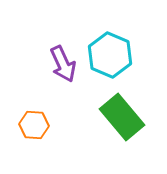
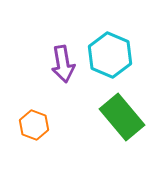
purple arrow: rotated 15 degrees clockwise
orange hexagon: rotated 16 degrees clockwise
